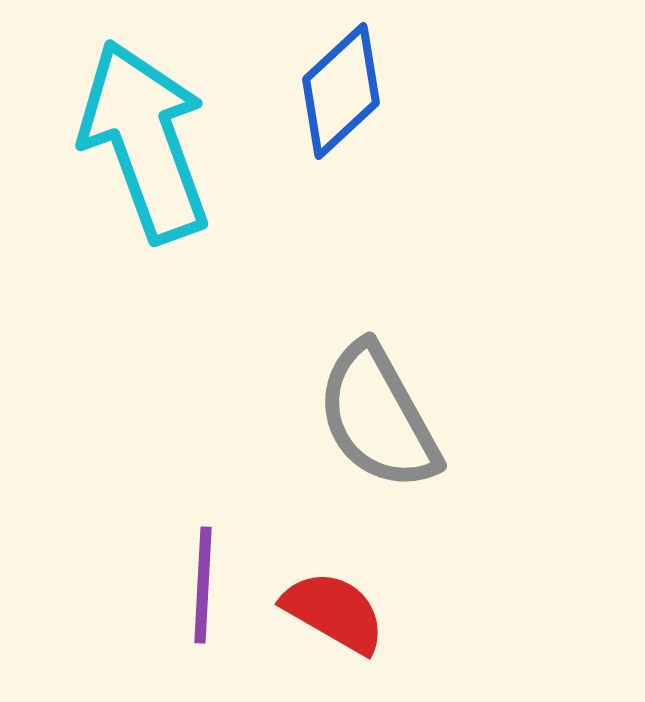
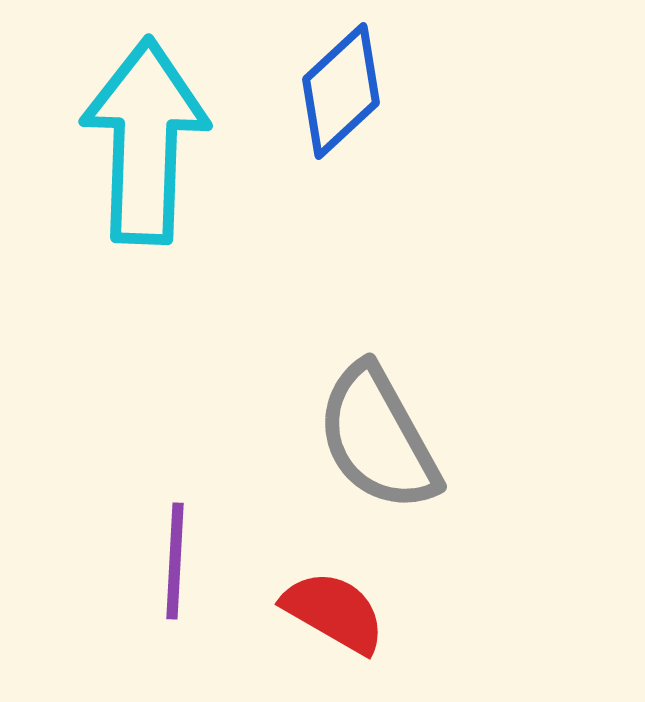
cyan arrow: rotated 22 degrees clockwise
gray semicircle: moved 21 px down
purple line: moved 28 px left, 24 px up
